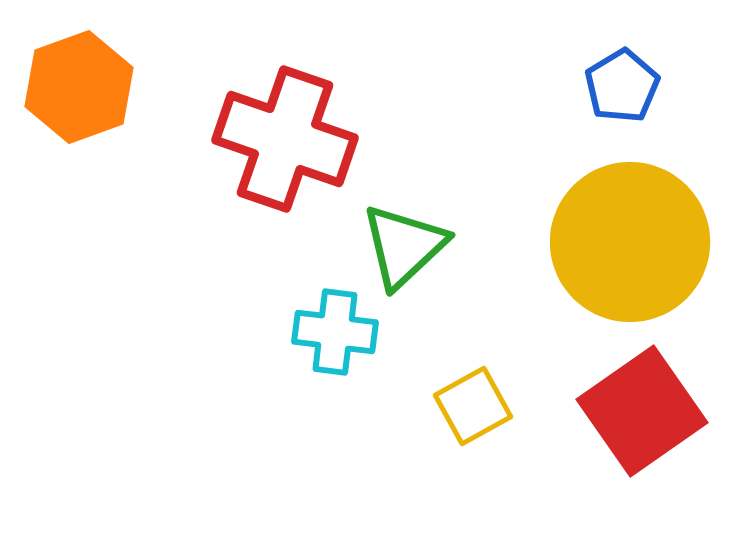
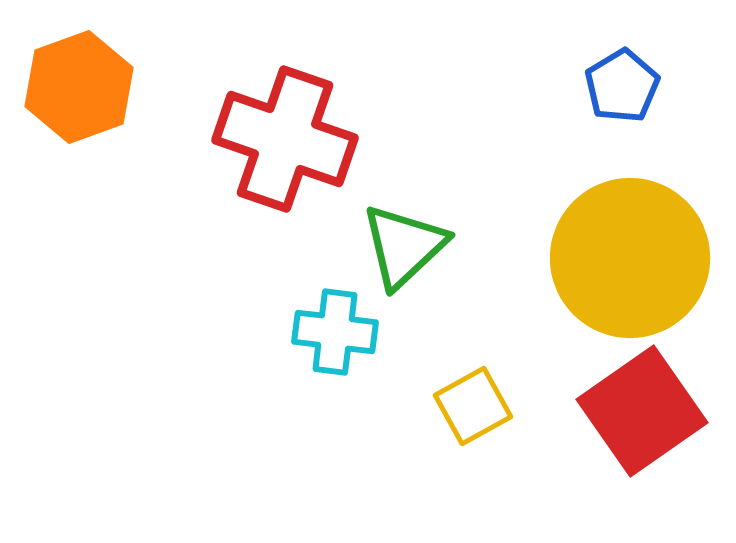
yellow circle: moved 16 px down
